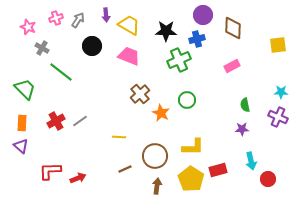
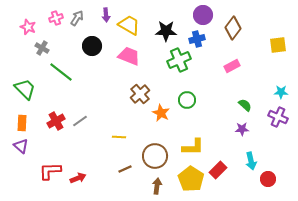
gray arrow: moved 1 px left, 2 px up
brown diamond: rotated 35 degrees clockwise
green semicircle: rotated 144 degrees clockwise
red rectangle: rotated 30 degrees counterclockwise
